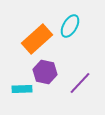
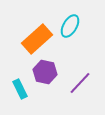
cyan rectangle: moved 2 px left; rotated 66 degrees clockwise
